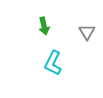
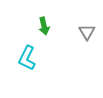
cyan L-shape: moved 26 px left, 5 px up
